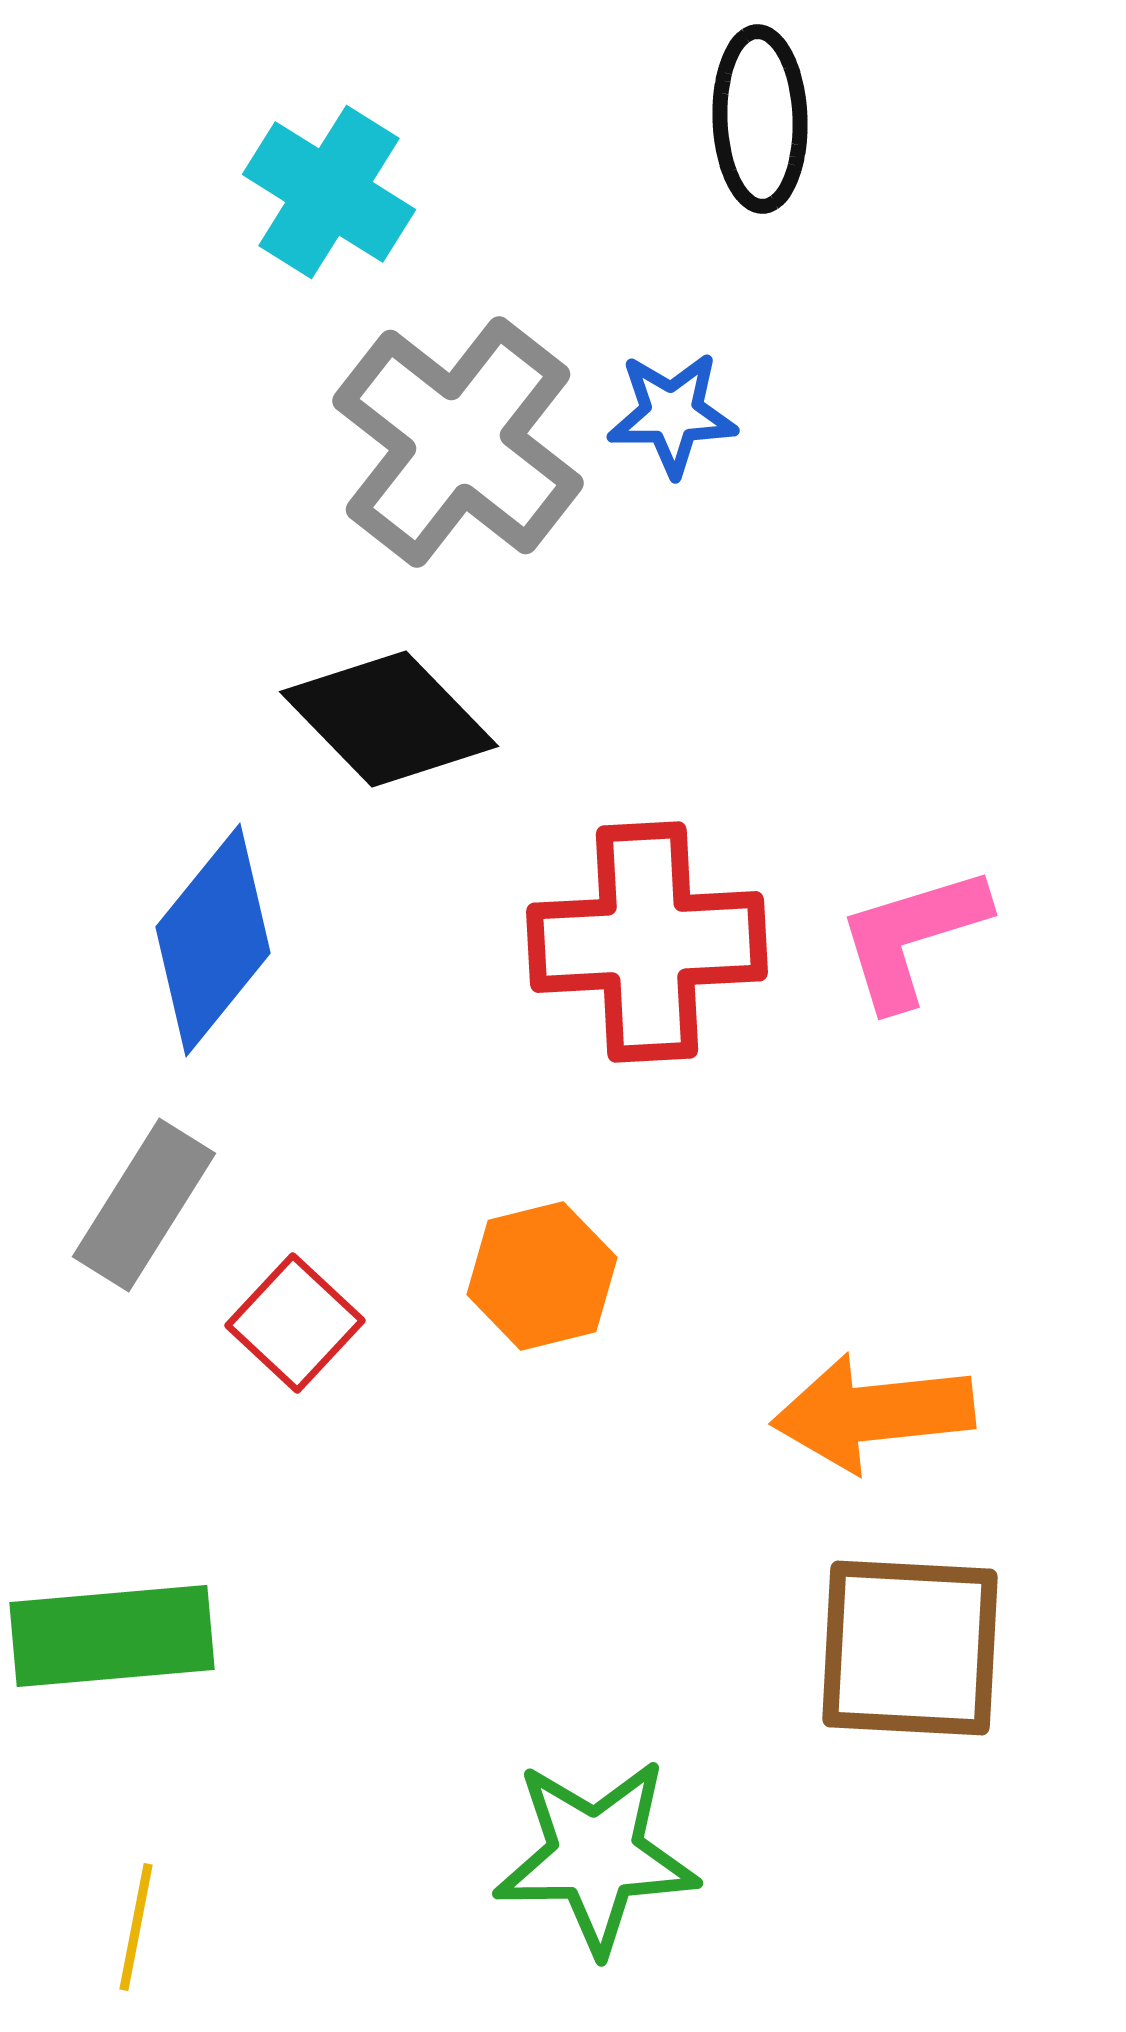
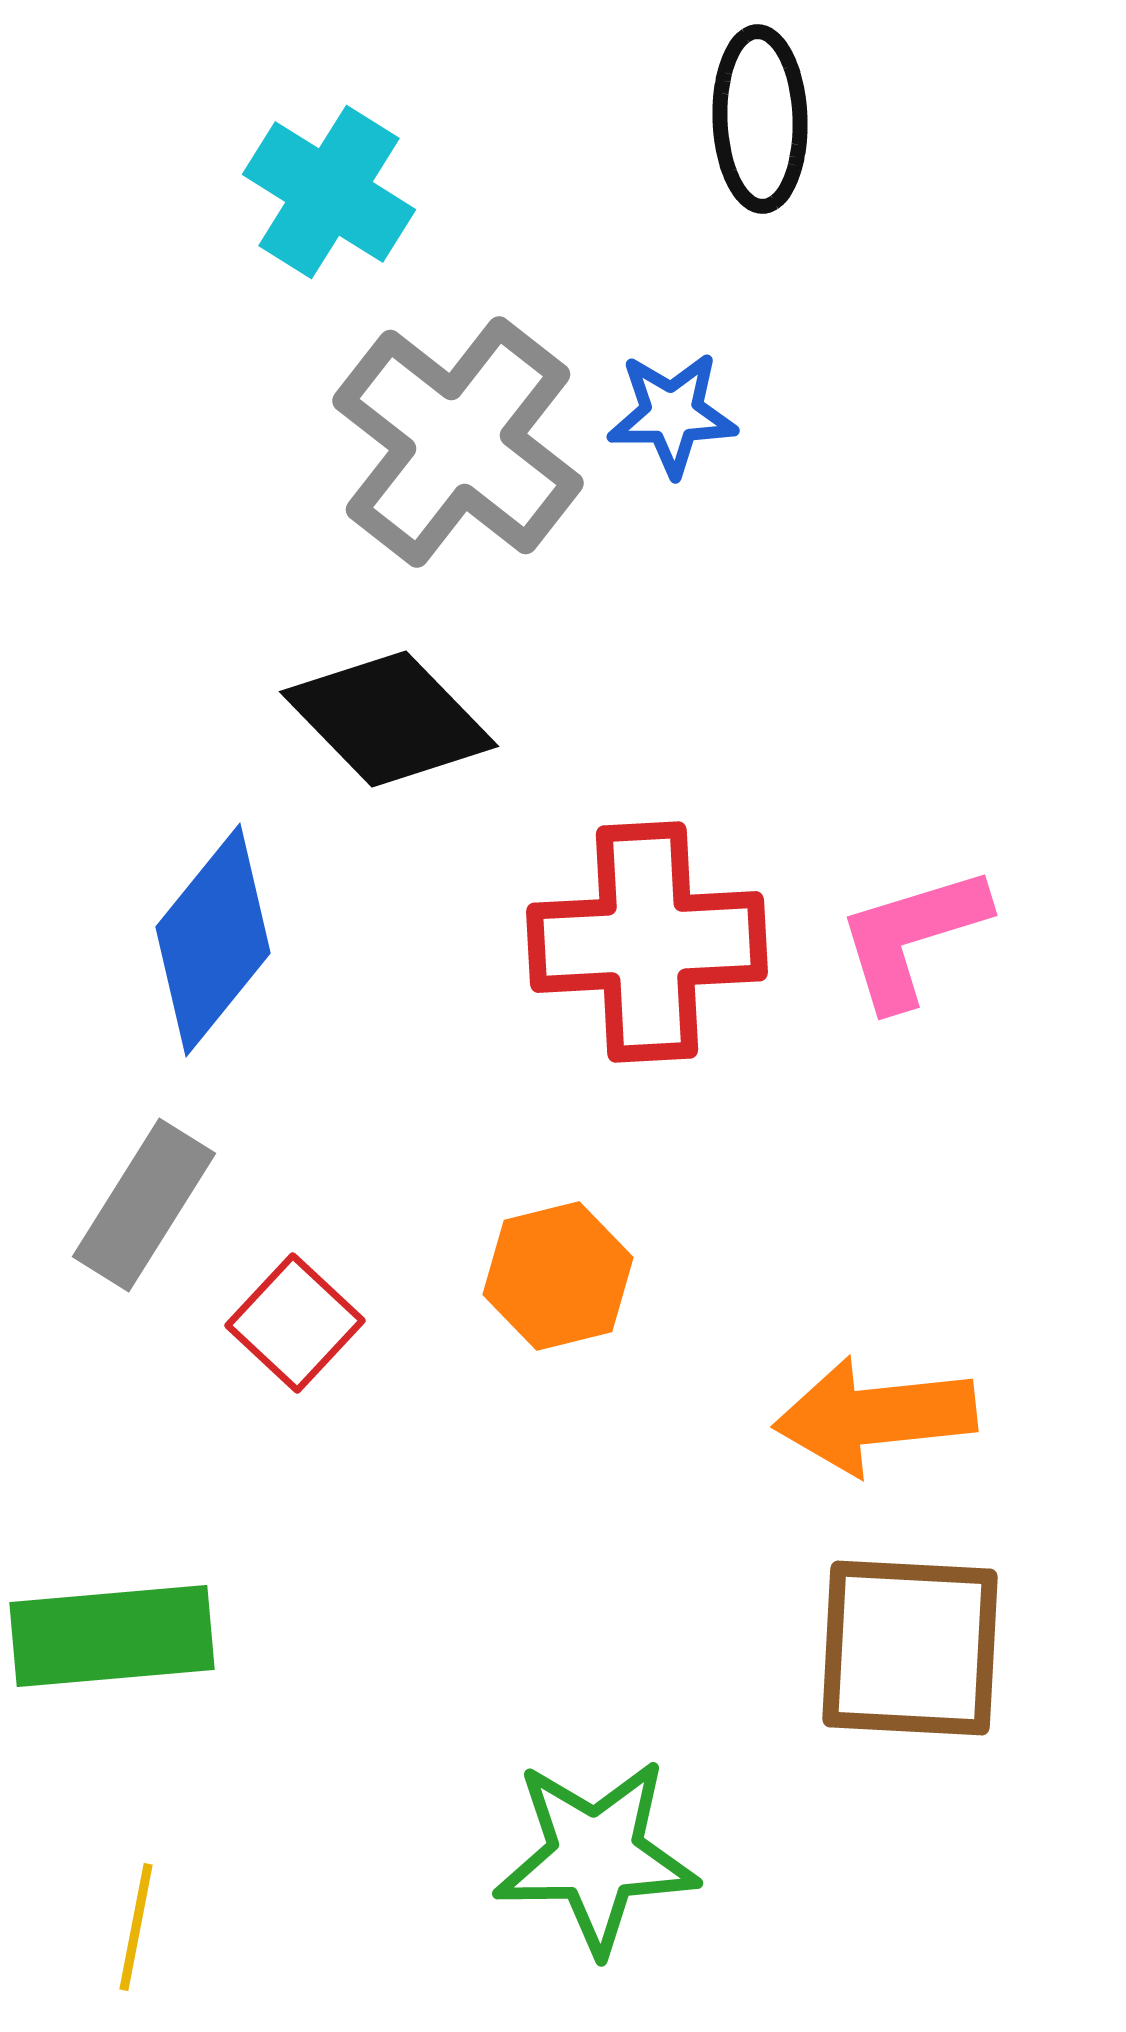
orange hexagon: moved 16 px right
orange arrow: moved 2 px right, 3 px down
